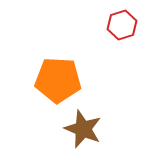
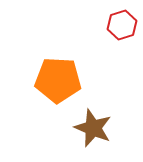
brown star: moved 10 px right, 1 px up
